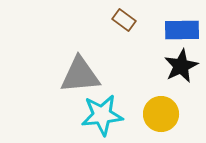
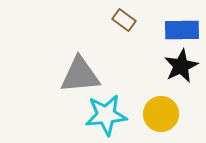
cyan star: moved 4 px right
